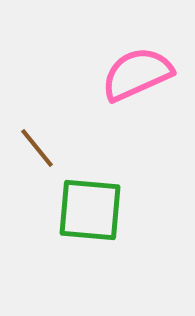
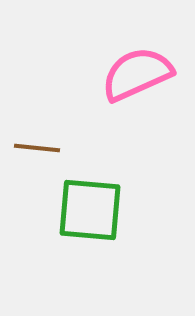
brown line: rotated 45 degrees counterclockwise
